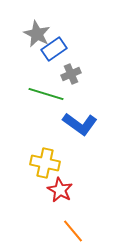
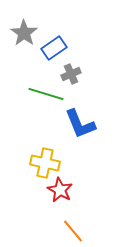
gray star: moved 13 px left, 1 px up; rotated 8 degrees clockwise
blue rectangle: moved 1 px up
blue L-shape: rotated 32 degrees clockwise
